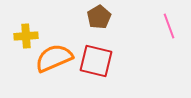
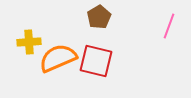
pink line: rotated 40 degrees clockwise
yellow cross: moved 3 px right, 6 px down
orange semicircle: moved 4 px right
